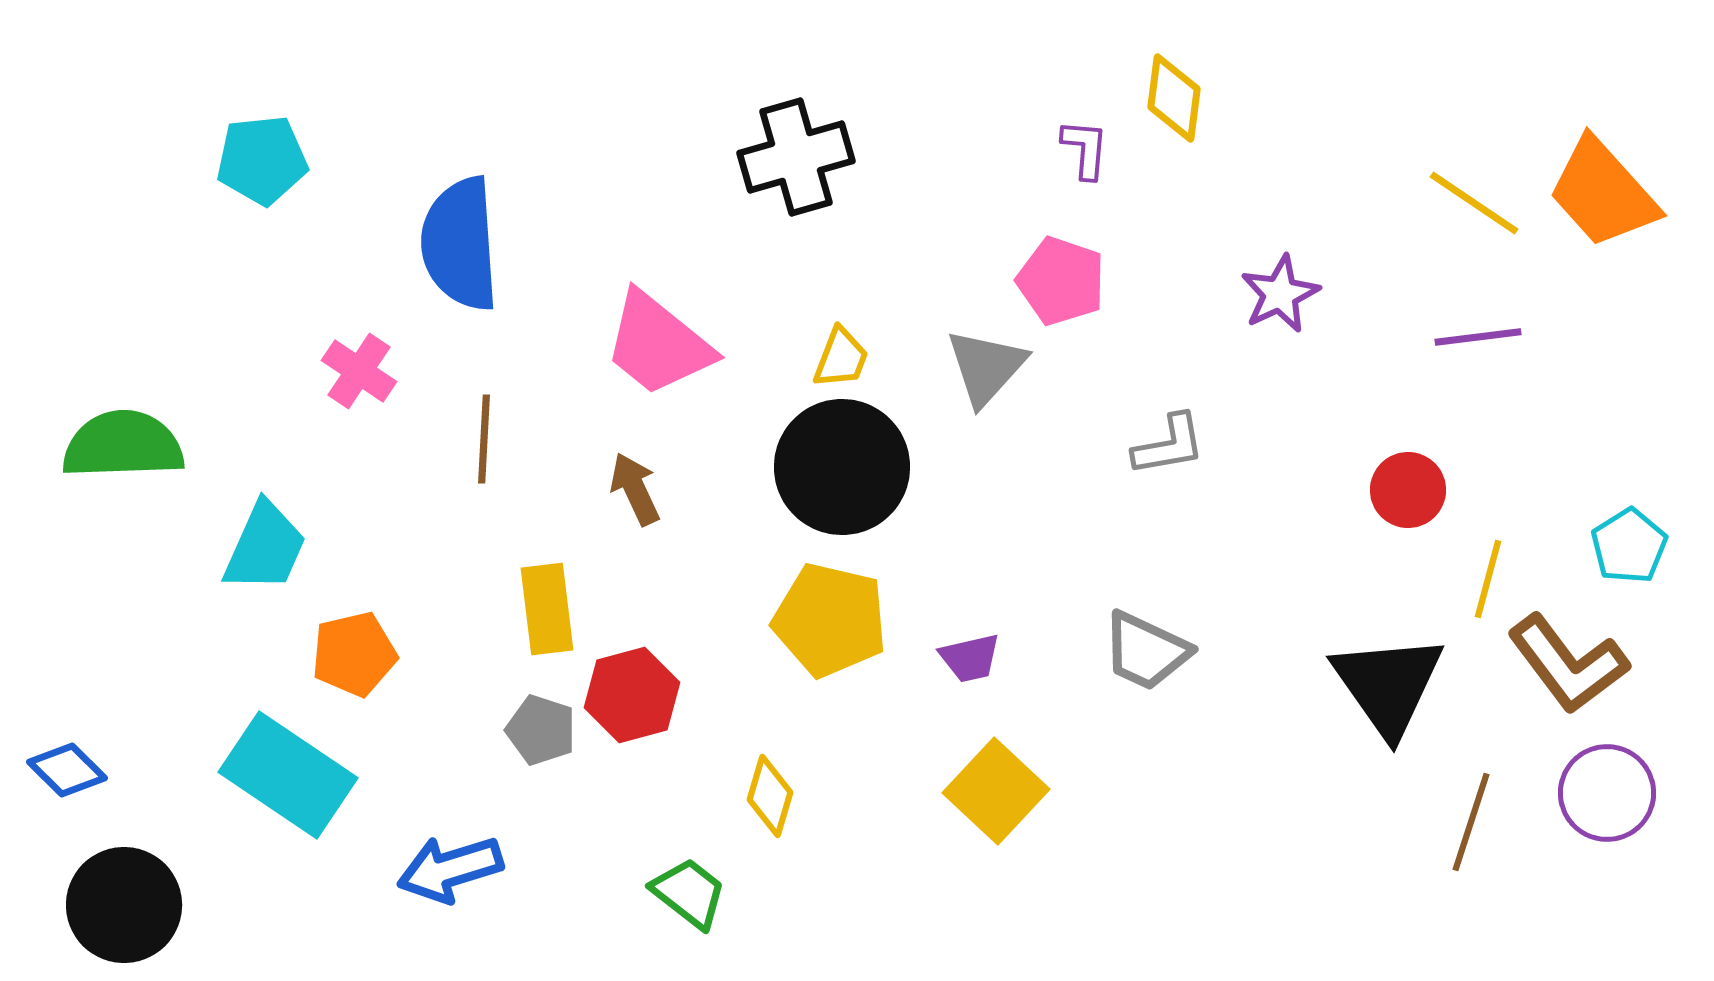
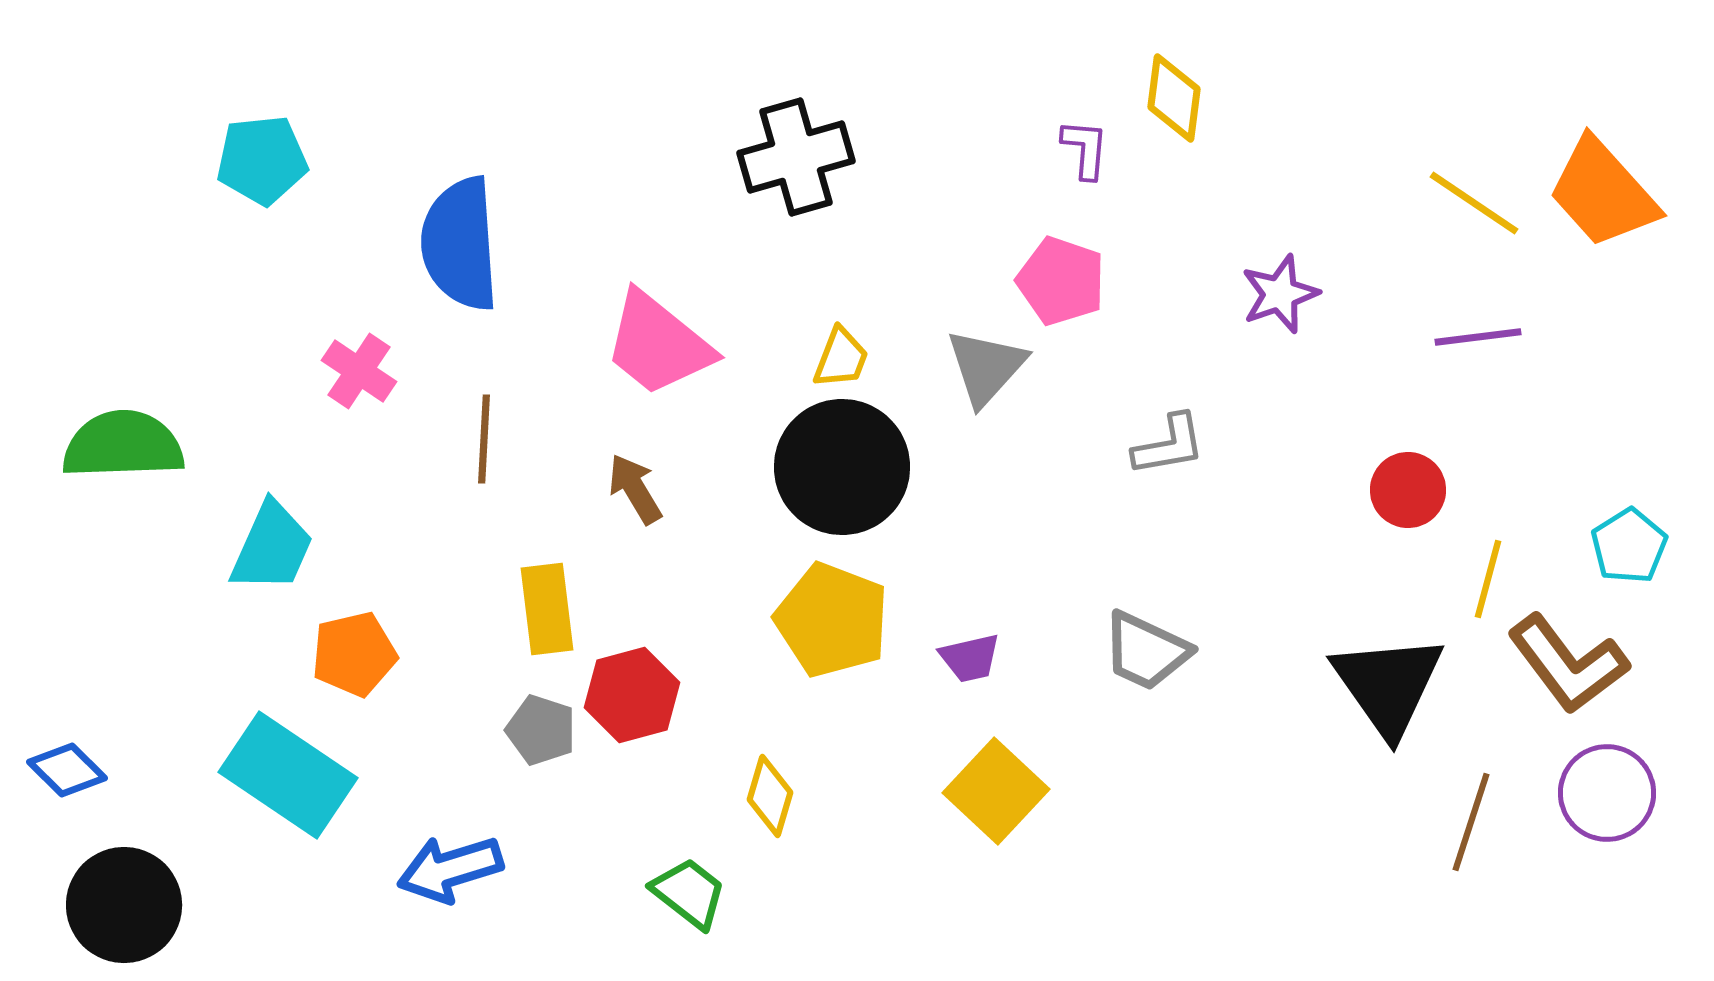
purple star at (1280, 294): rotated 6 degrees clockwise
brown arrow at (635, 489): rotated 6 degrees counterclockwise
cyan trapezoid at (265, 547): moved 7 px right
yellow pentagon at (830, 620): moved 2 px right; rotated 8 degrees clockwise
